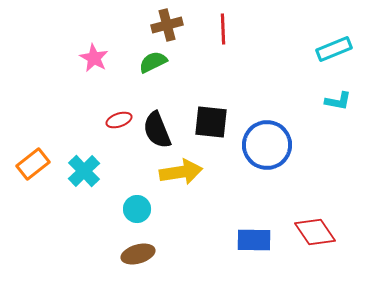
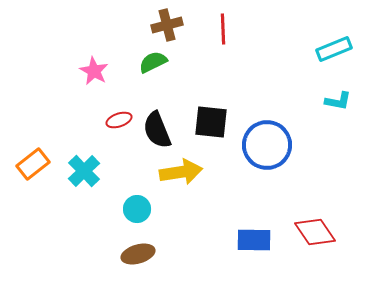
pink star: moved 13 px down
